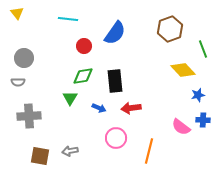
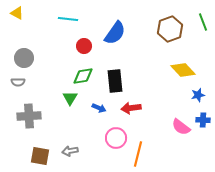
yellow triangle: rotated 24 degrees counterclockwise
green line: moved 27 px up
orange line: moved 11 px left, 3 px down
